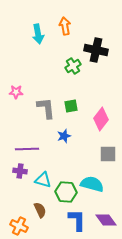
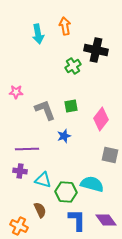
gray L-shape: moved 1 px left, 2 px down; rotated 15 degrees counterclockwise
gray square: moved 2 px right, 1 px down; rotated 12 degrees clockwise
